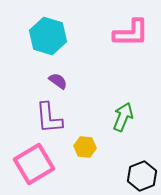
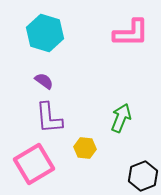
cyan hexagon: moved 3 px left, 3 px up
purple semicircle: moved 14 px left
green arrow: moved 2 px left, 1 px down
yellow hexagon: moved 1 px down
black hexagon: moved 1 px right
